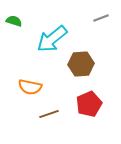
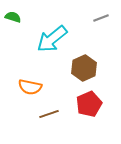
green semicircle: moved 1 px left, 4 px up
brown hexagon: moved 3 px right, 4 px down; rotated 20 degrees counterclockwise
